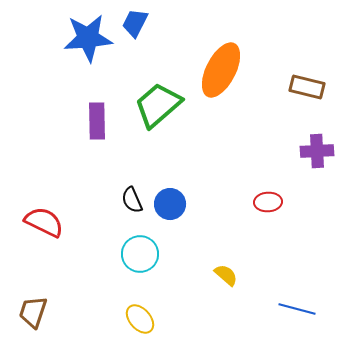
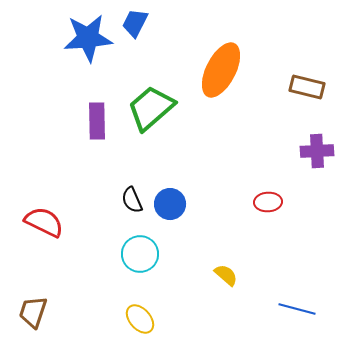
green trapezoid: moved 7 px left, 3 px down
